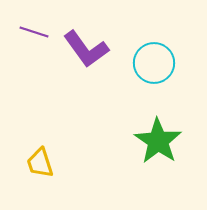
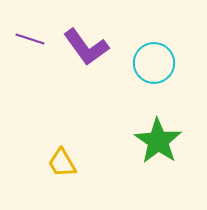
purple line: moved 4 px left, 7 px down
purple L-shape: moved 2 px up
yellow trapezoid: moved 22 px right; rotated 12 degrees counterclockwise
